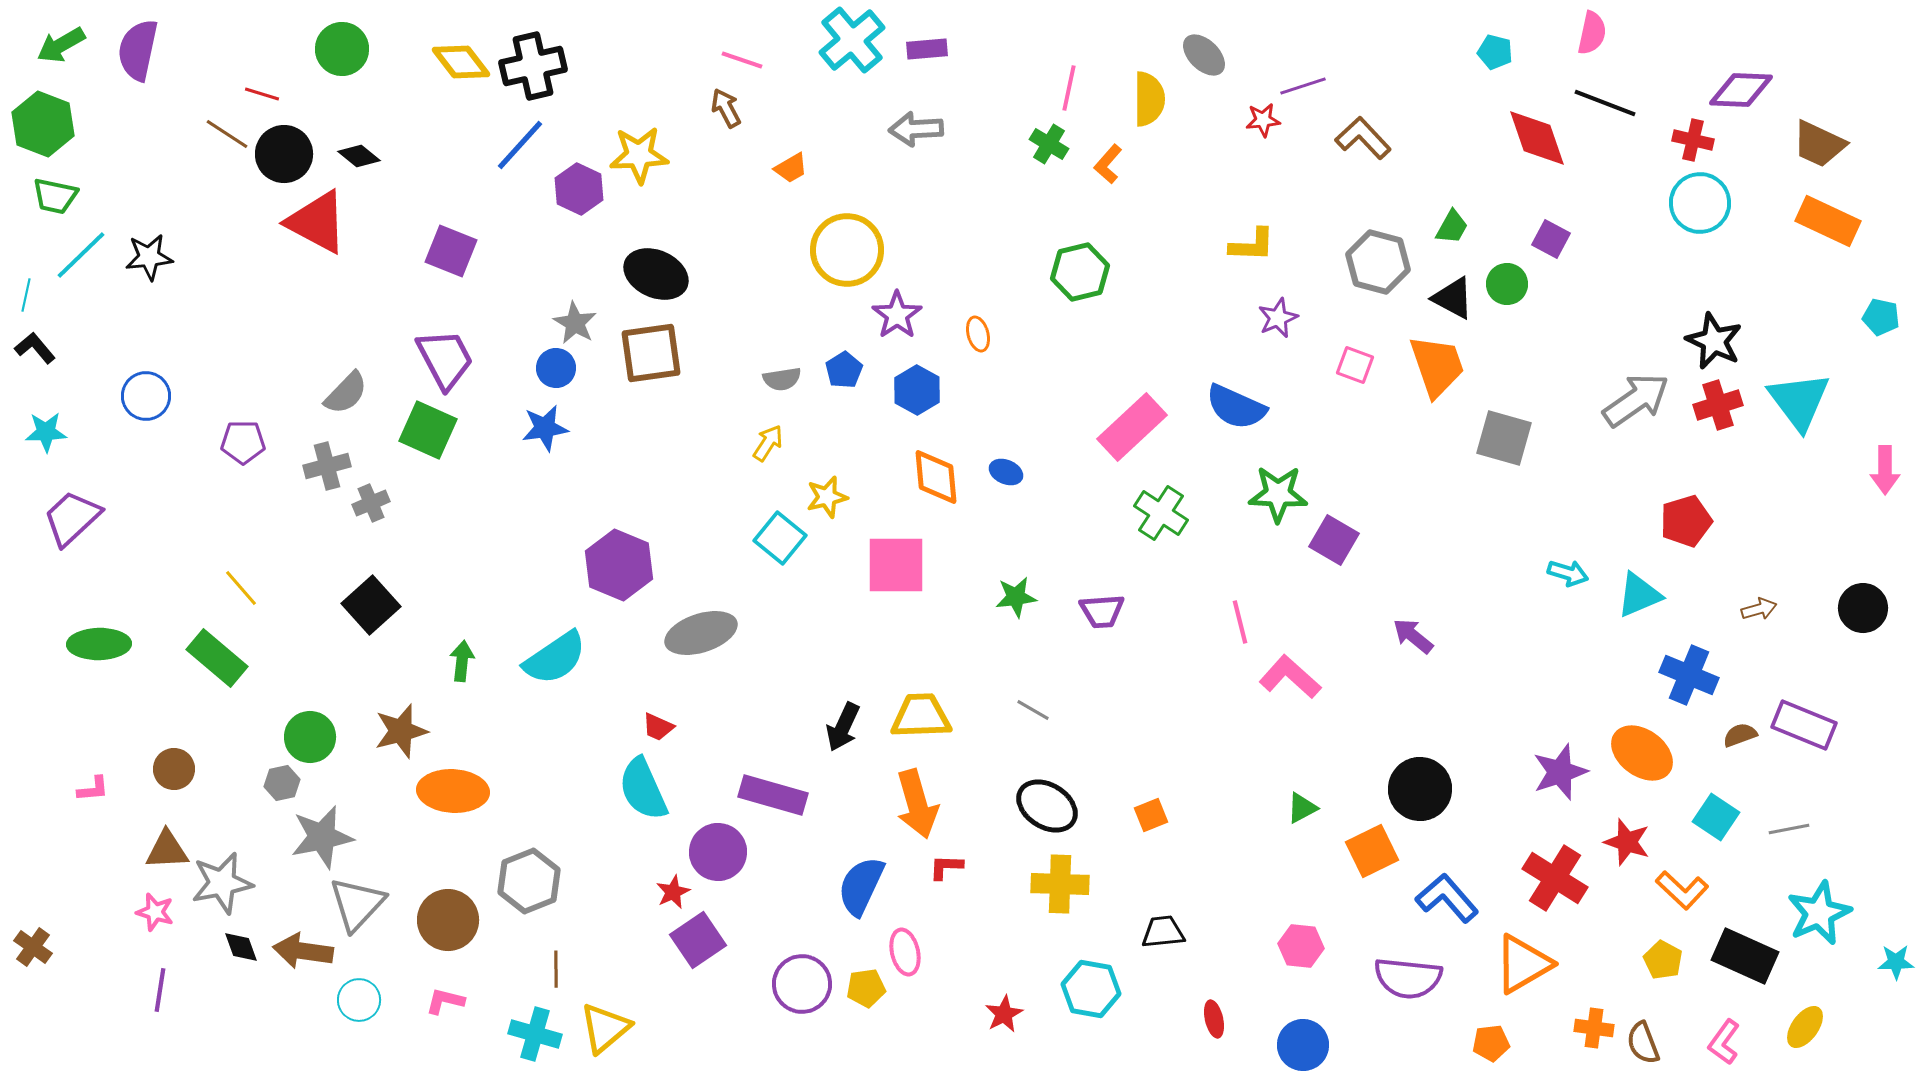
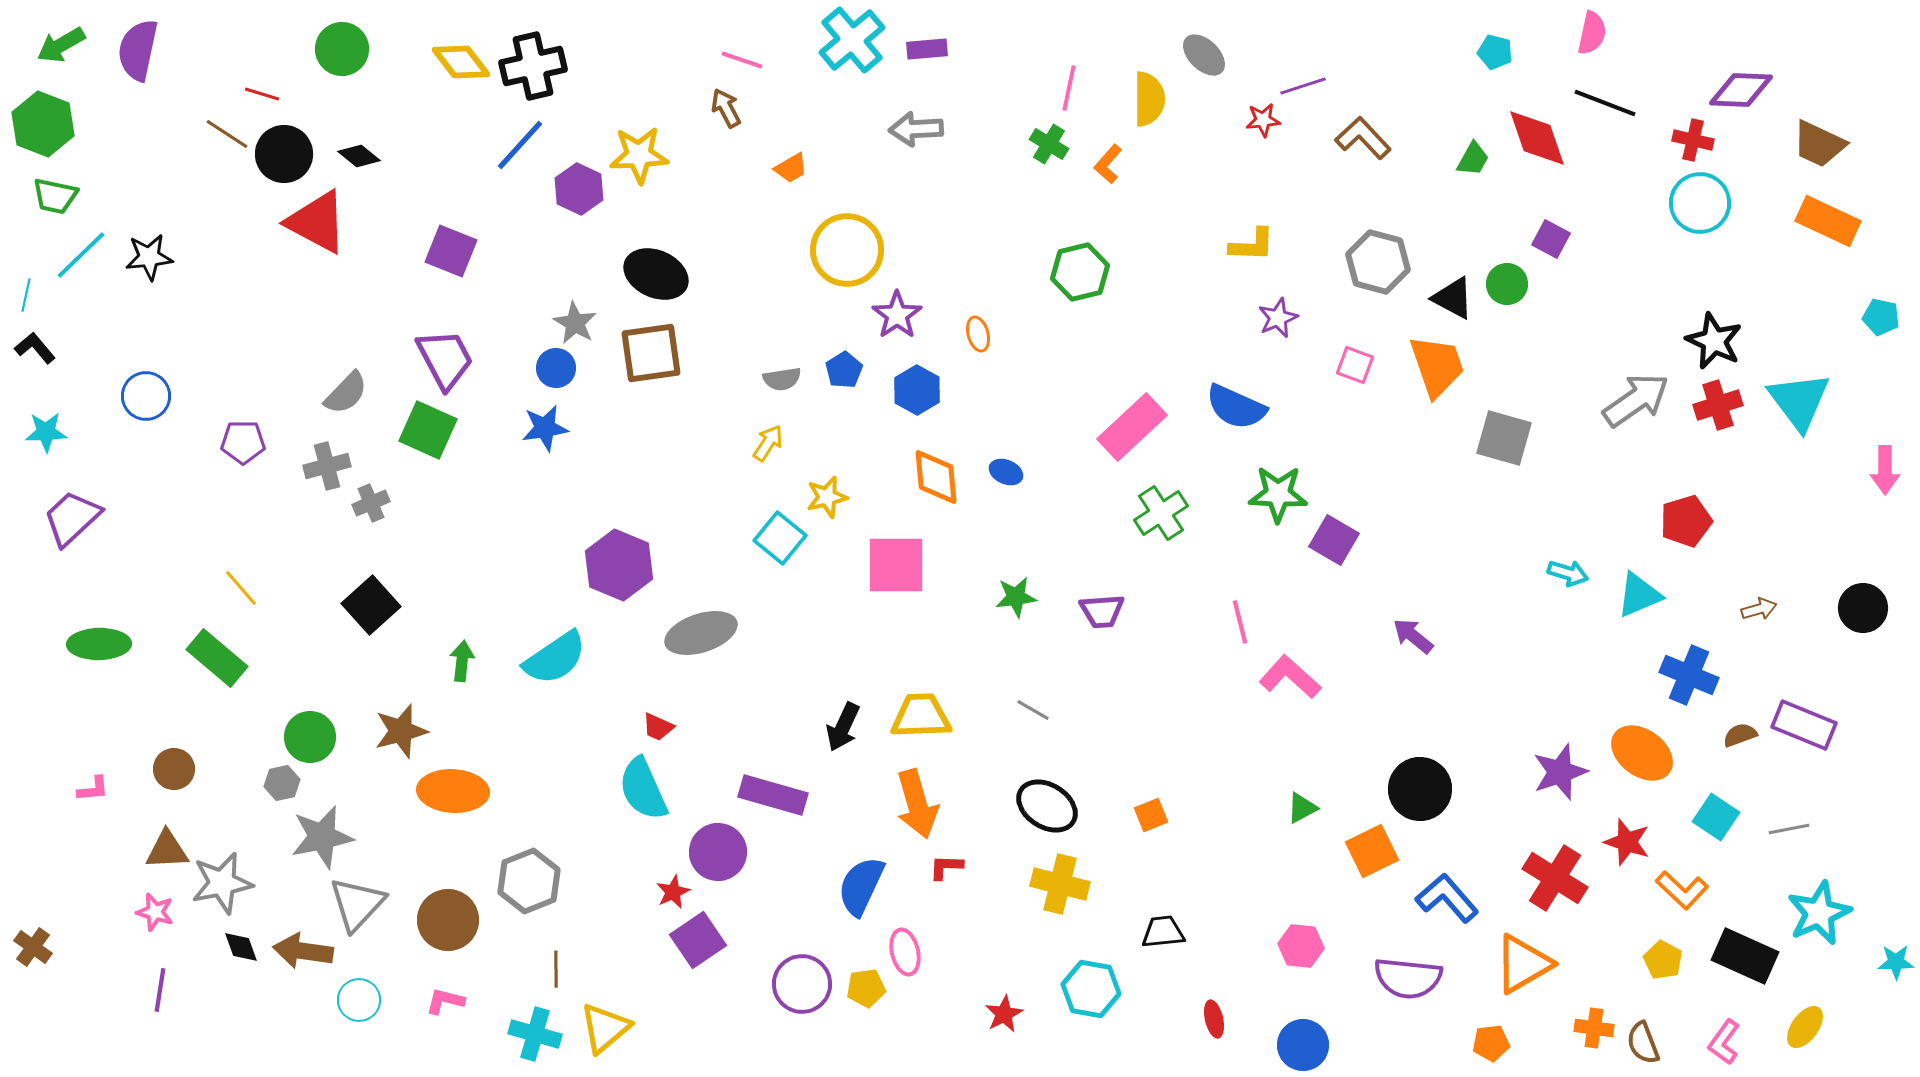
green trapezoid at (1452, 227): moved 21 px right, 68 px up
green cross at (1161, 513): rotated 24 degrees clockwise
yellow cross at (1060, 884): rotated 12 degrees clockwise
